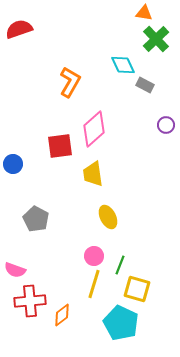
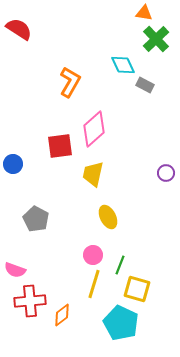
red semicircle: rotated 52 degrees clockwise
purple circle: moved 48 px down
yellow trapezoid: rotated 20 degrees clockwise
pink circle: moved 1 px left, 1 px up
